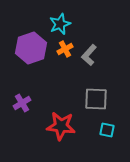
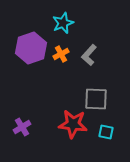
cyan star: moved 3 px right, 1 px up
orange cross: moved 4 px left, 5 px down
purple cross: moved 24 px down
red star: moved 12 px right, 2 px up
cyan square: moved 1 px left, 2 px down
